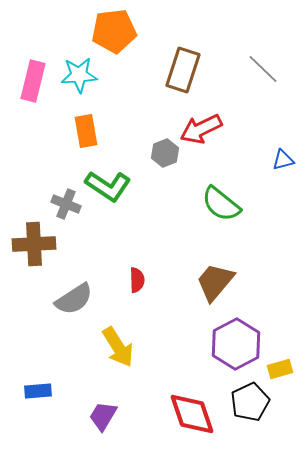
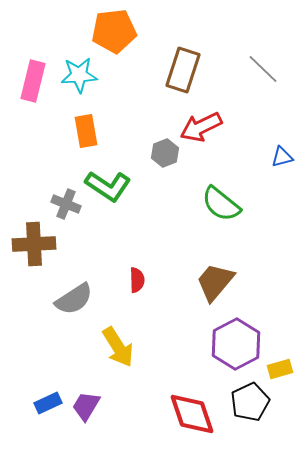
red arrow: moved 2 px up
blue triangle: moved 1 px left, 3 px up
blue rectangle: moved 10 px right, 12 px down; rotated 20 degrees counterclockwise
purple trapezoid: moved 17 px left, 10 px up
